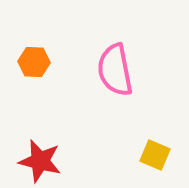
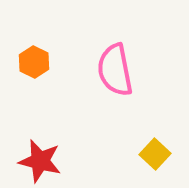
orange hexagon: rotated 24 degrees clockwise
yellow square: moved 1 px up; rotated 20 degrees clockwise
